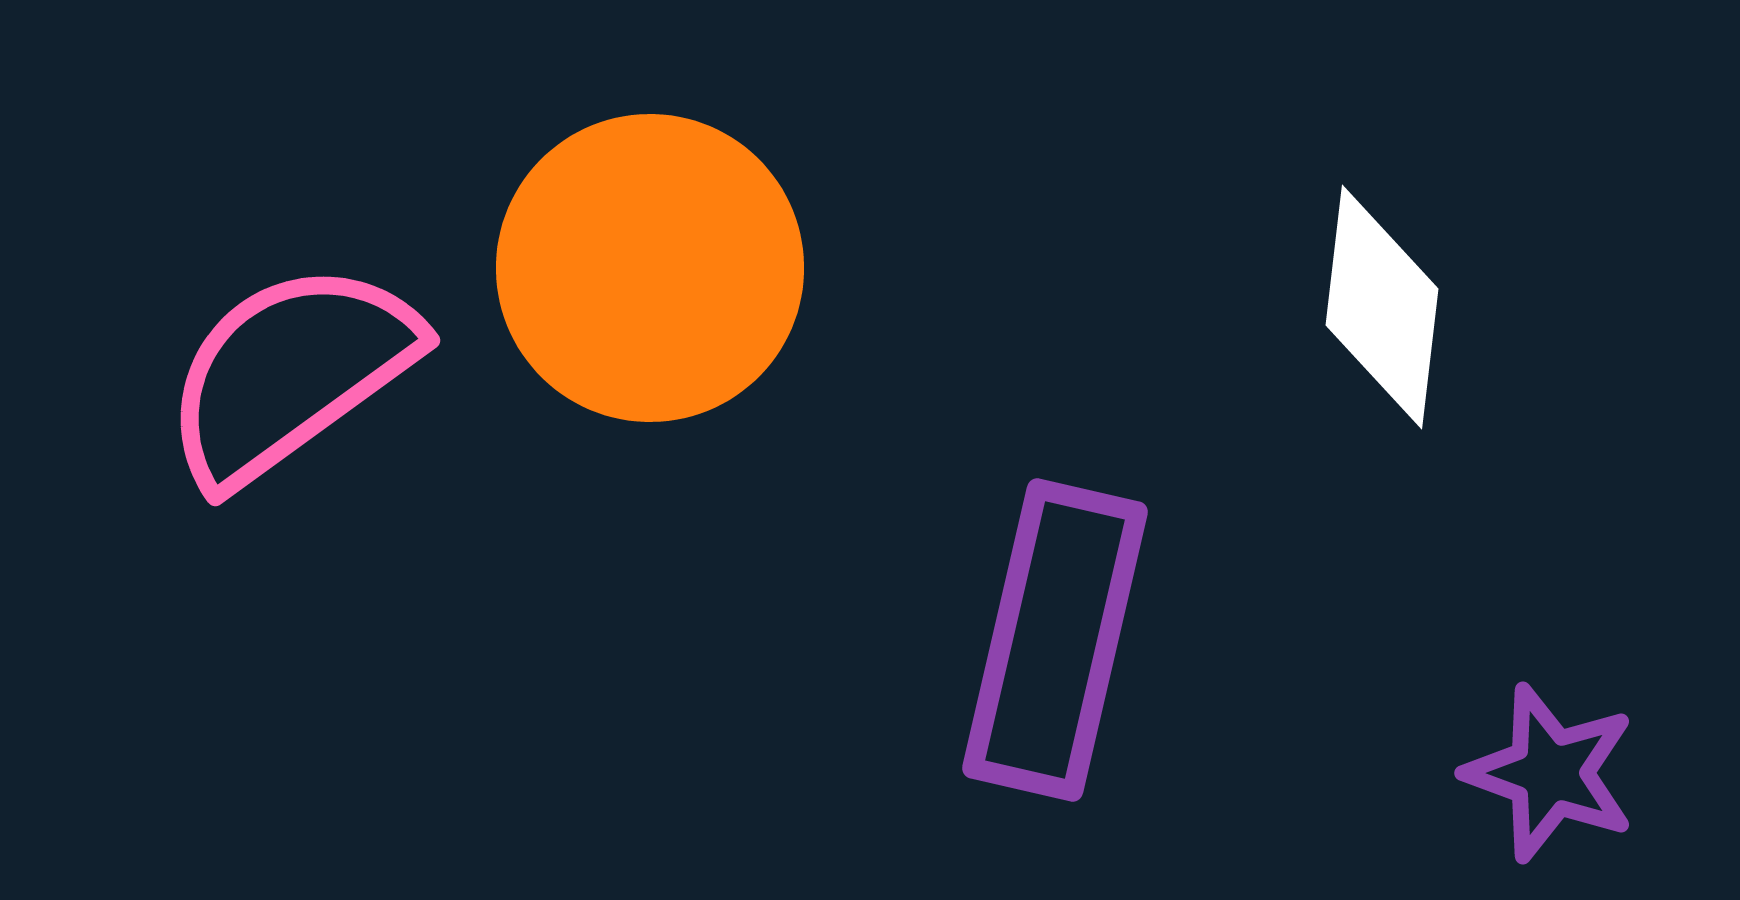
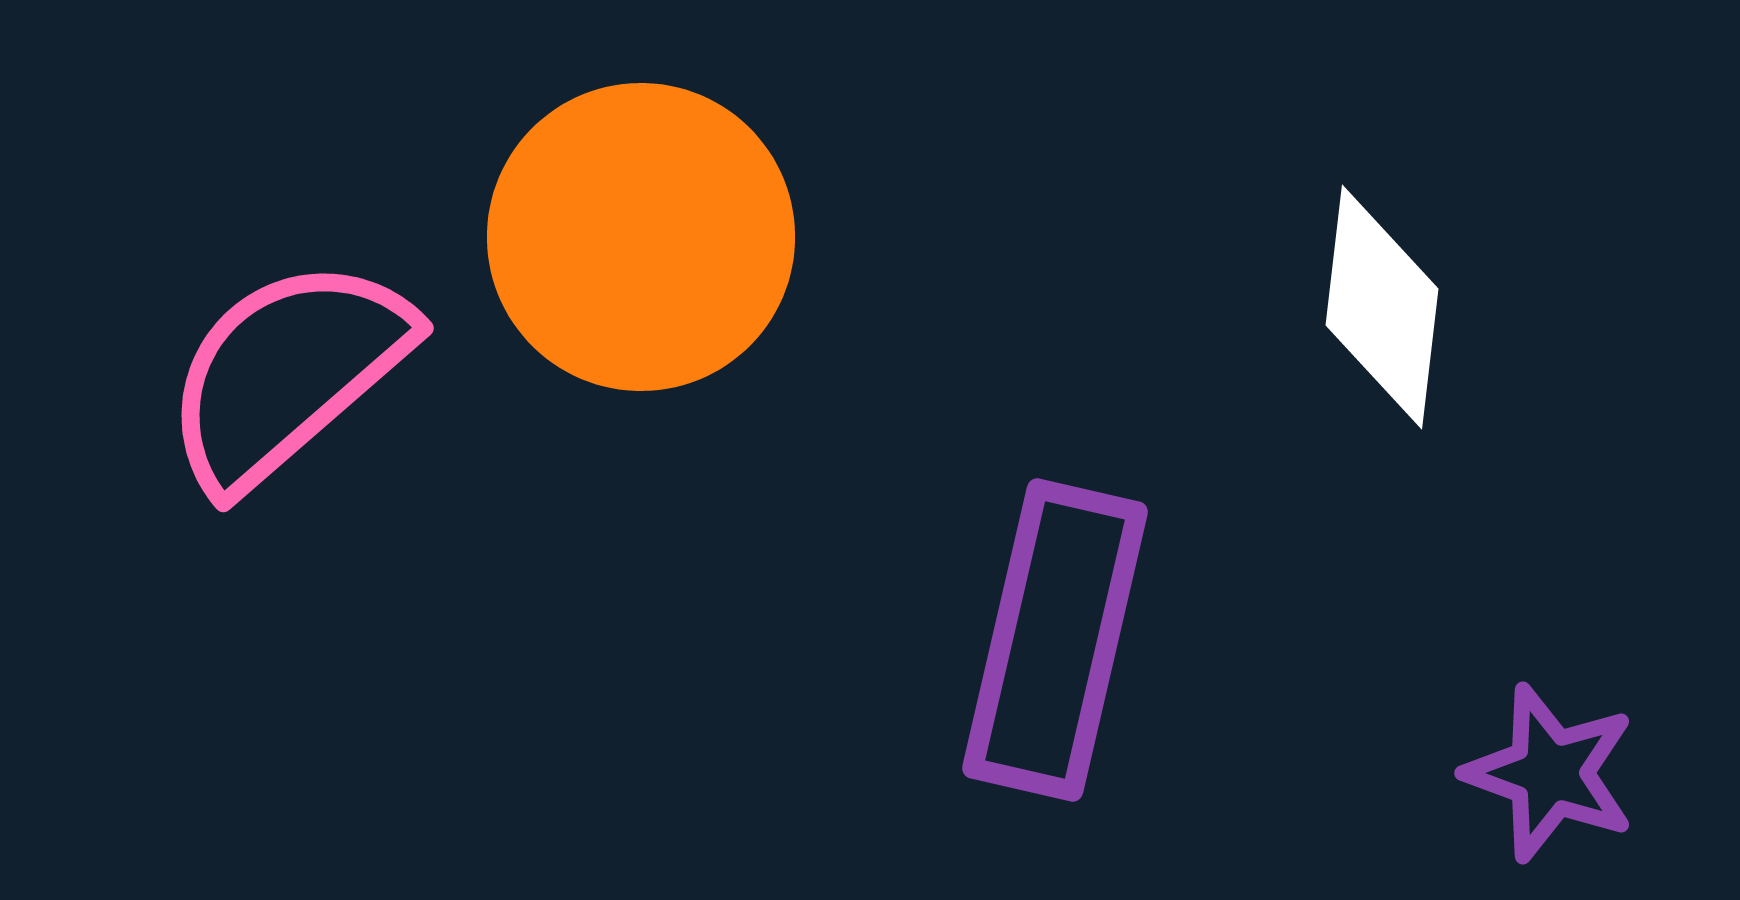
orange circle: moved 9 px left, 31 px up
pink semicircle: moved 3 px left; rotated 5 degrees counterclockwise
